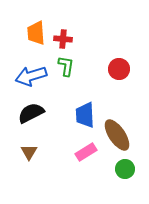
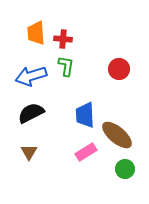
brown ellipse: rotated 16 degrees counterclockwise
